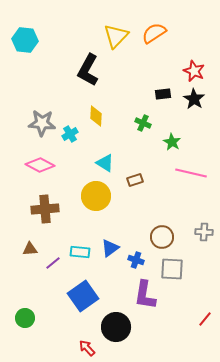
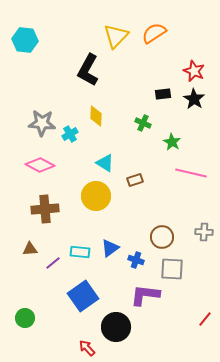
purple L-shape: rotated 88 degrees clockwise
